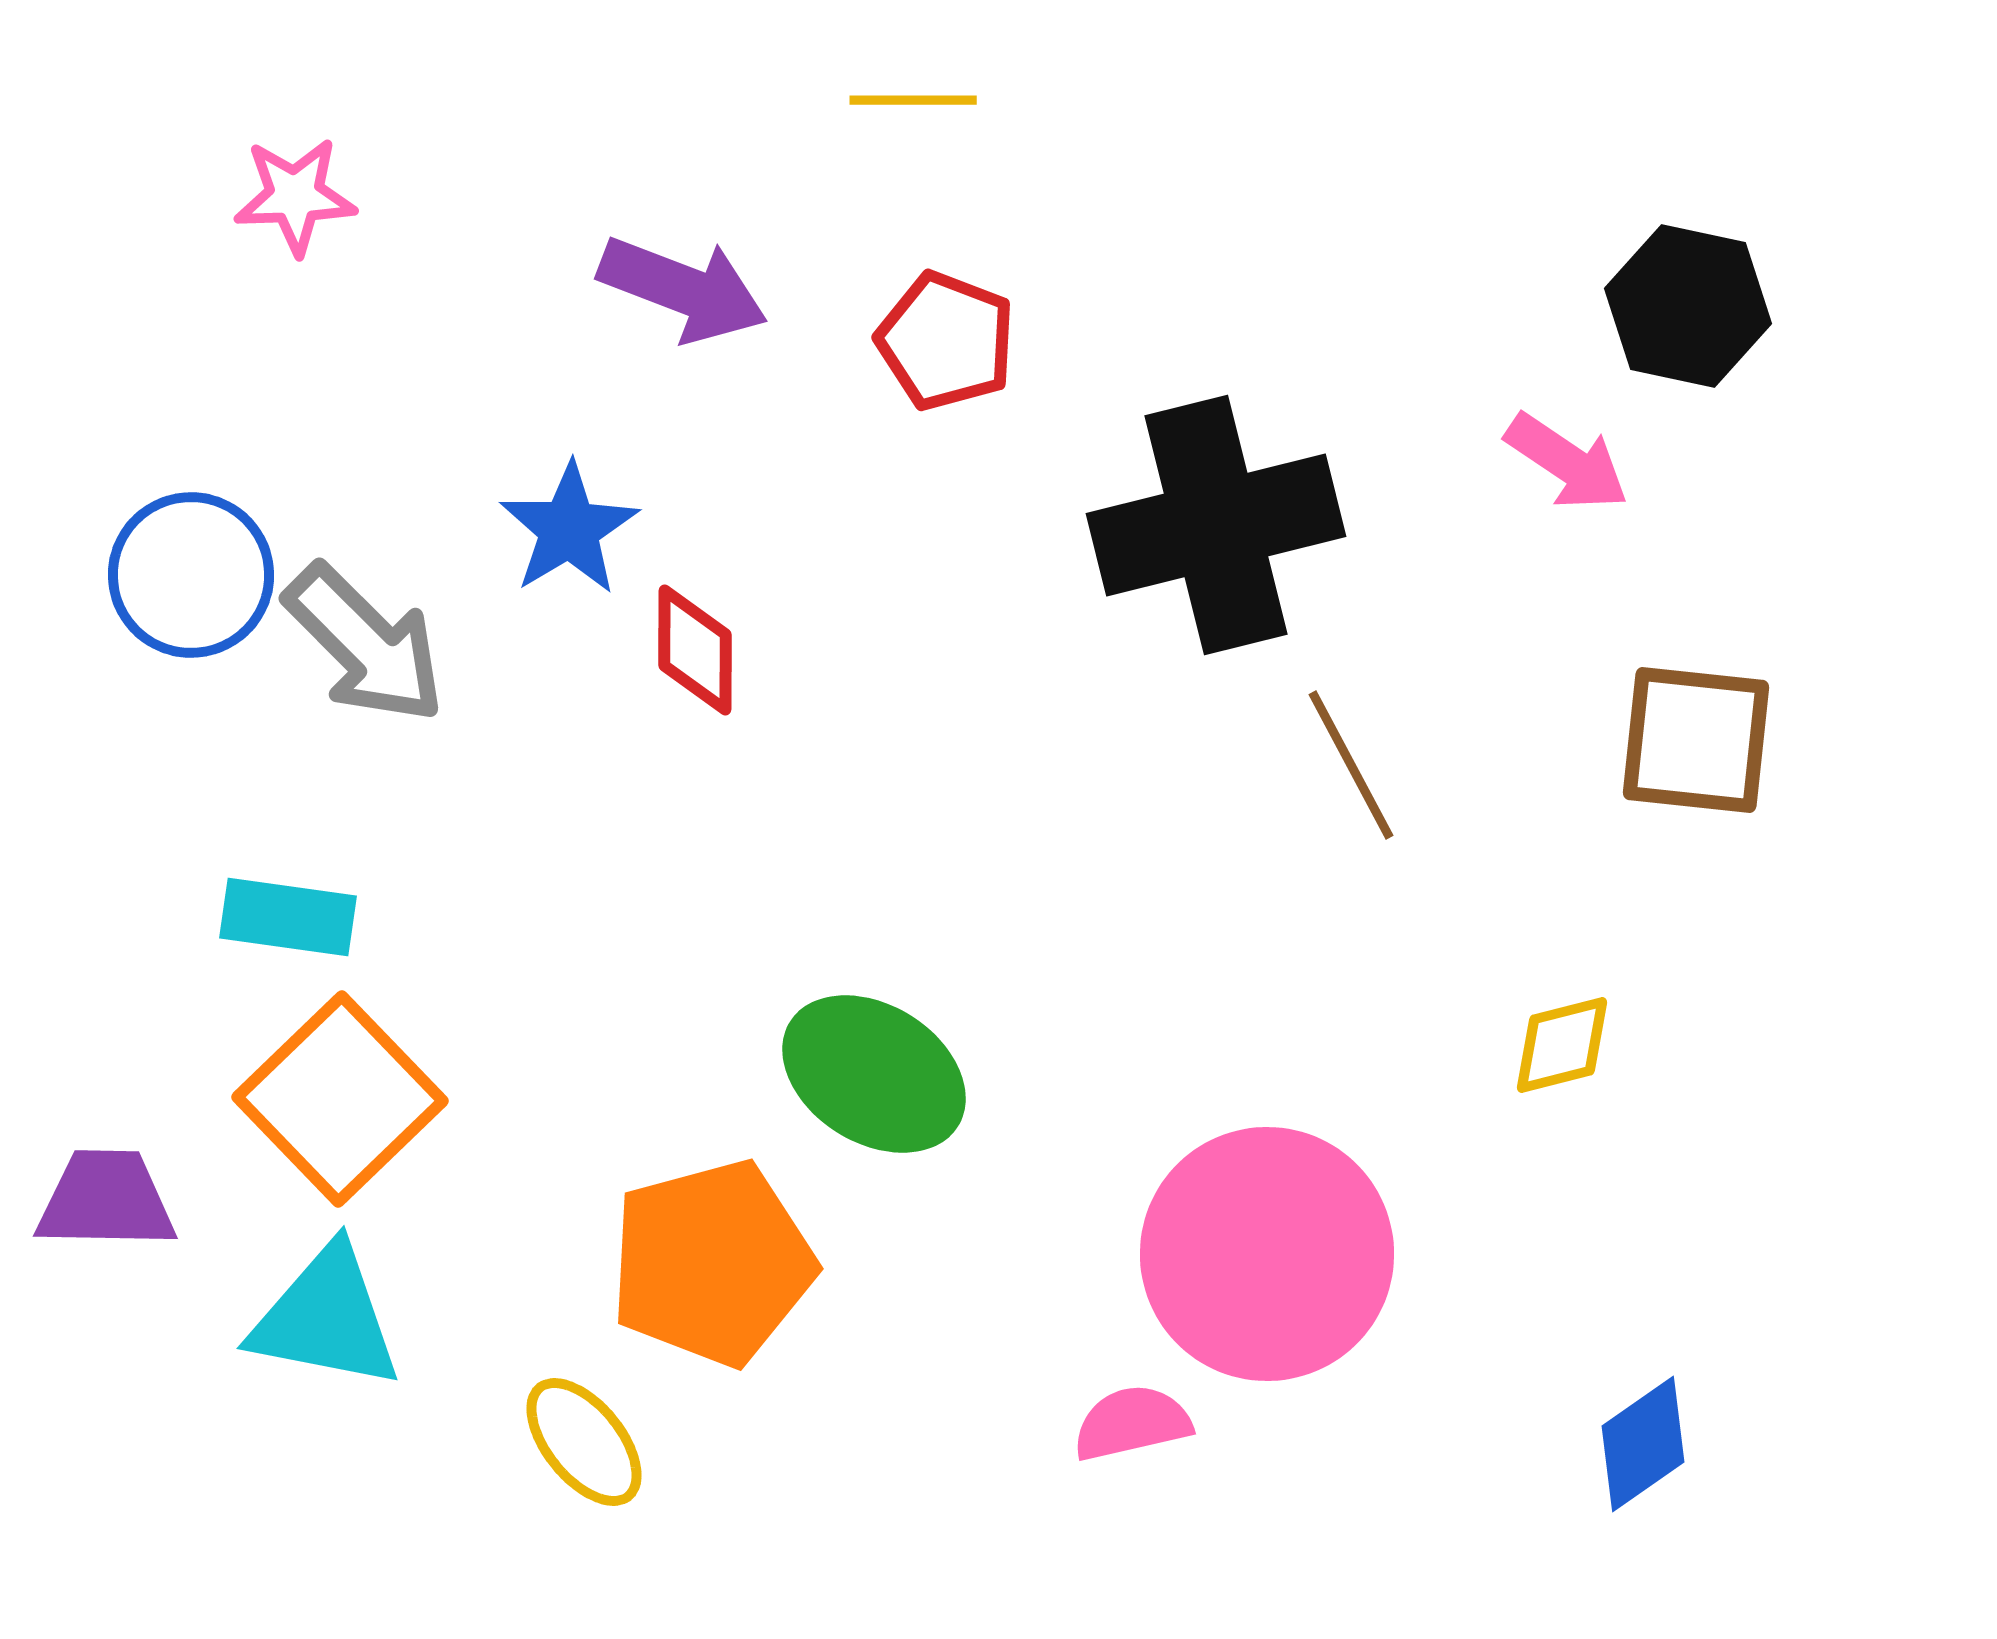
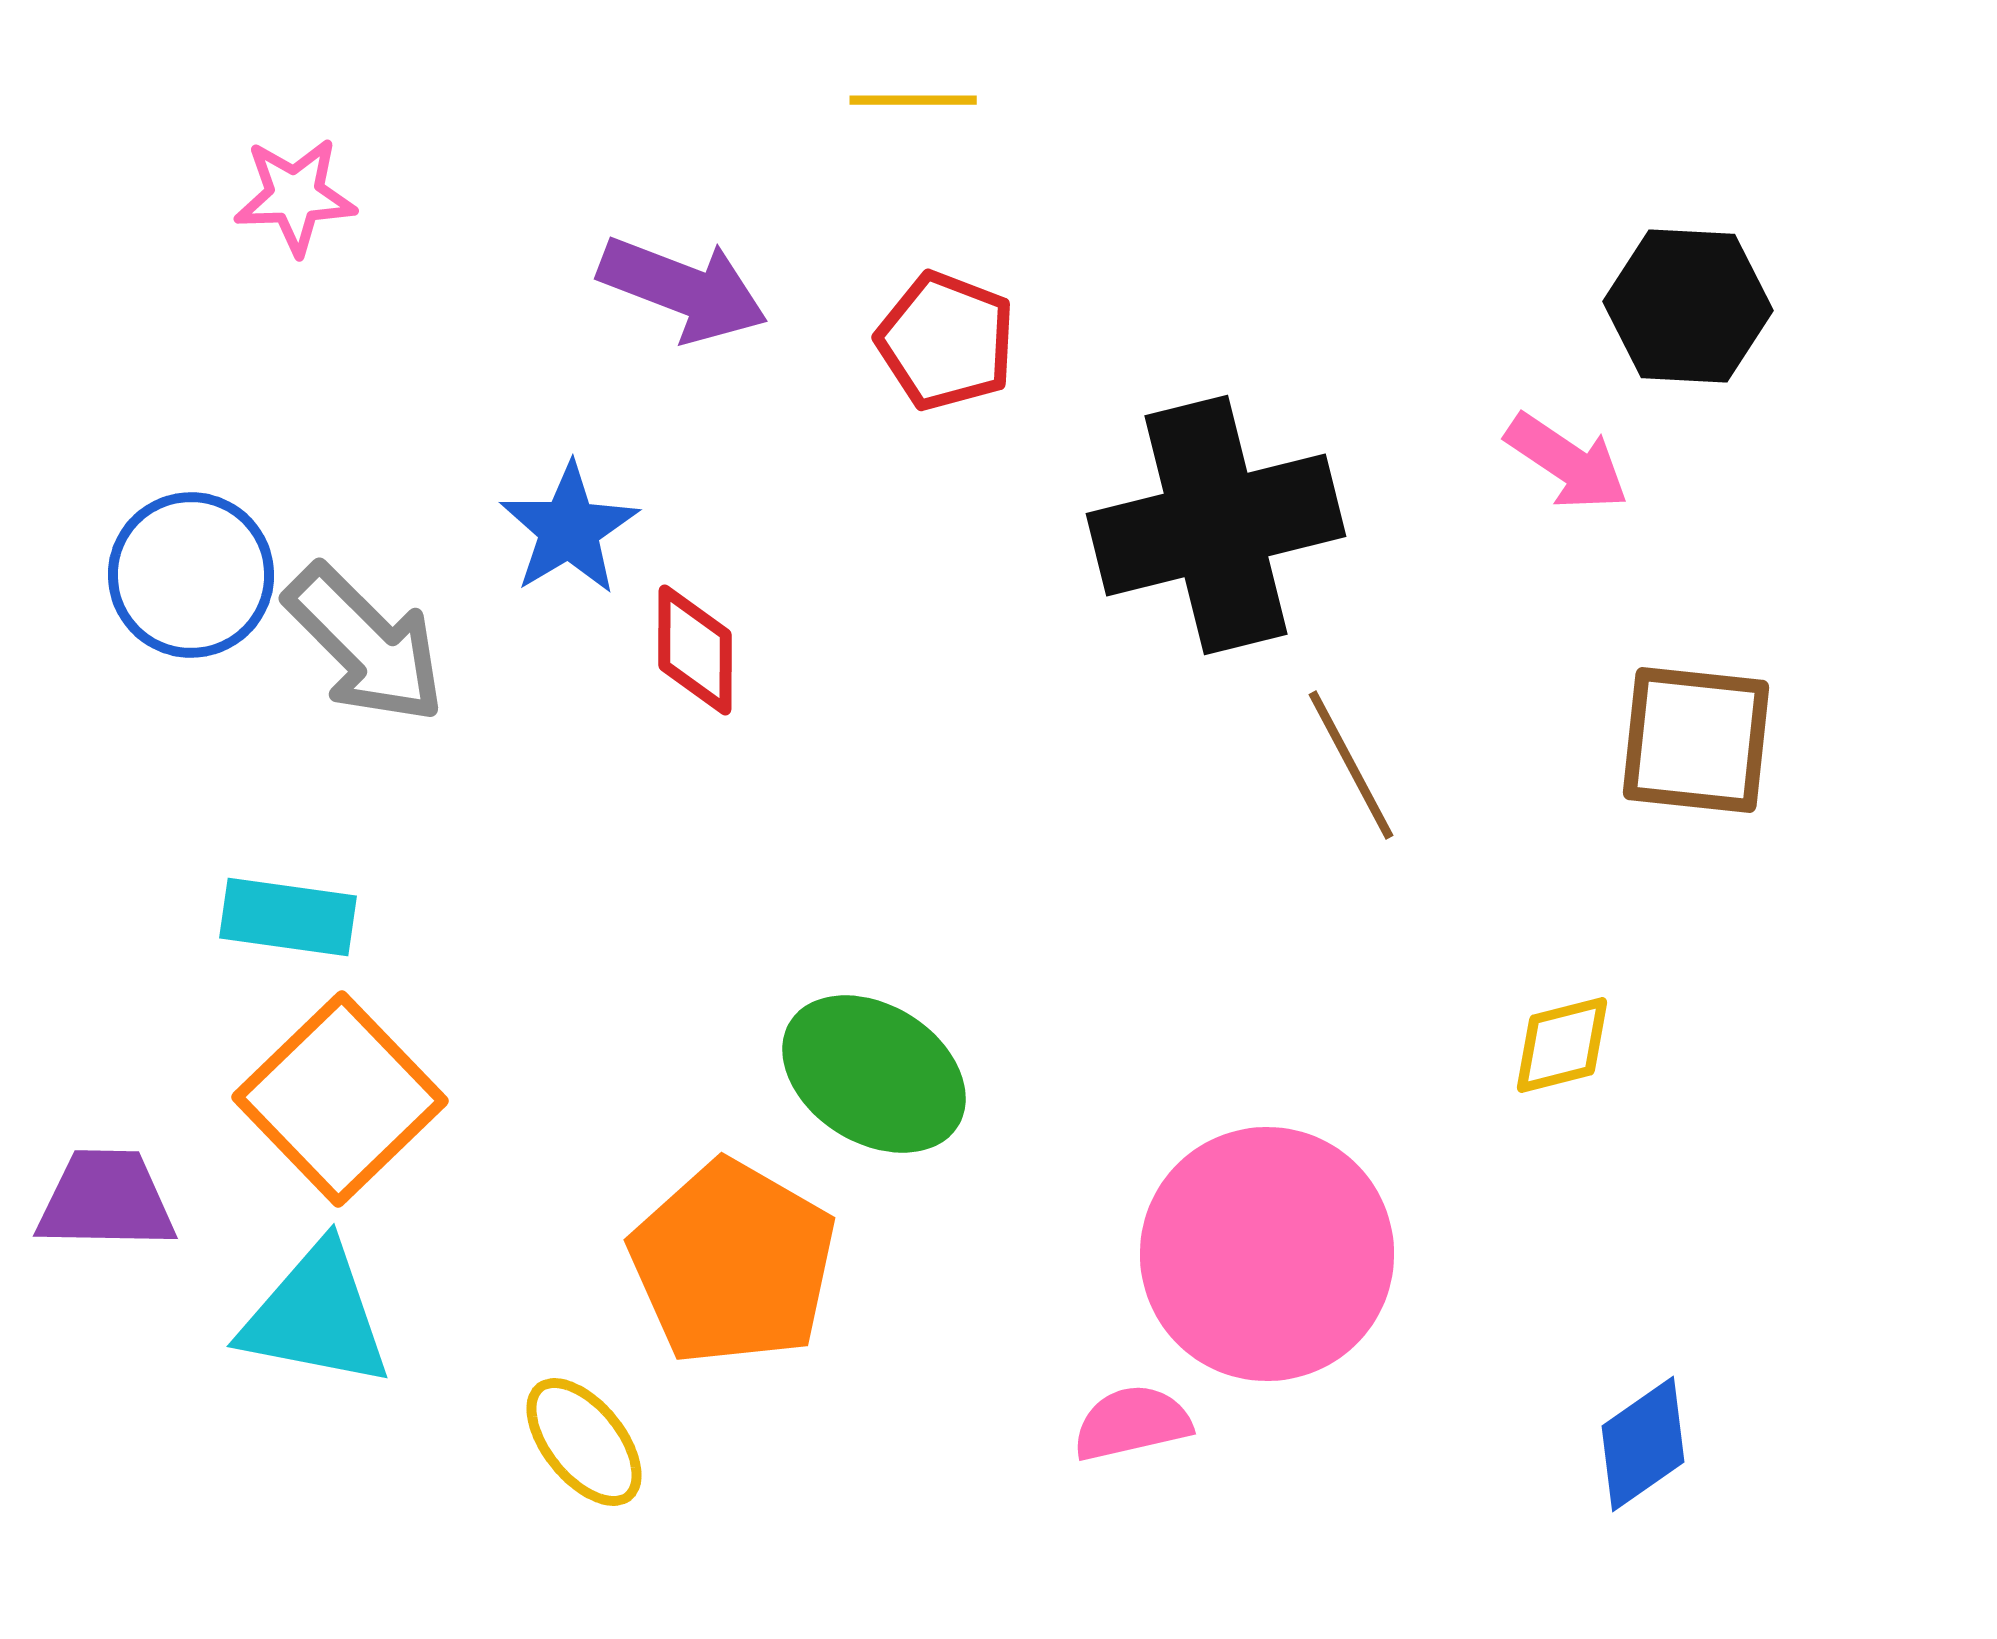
black hexagon: rotated 9 degrees counterclockwise
orange pentagon: moved 21 px right; rotated 27 degrees counterclockwise
cyan triangle: moved 10 px left, 2 px up
